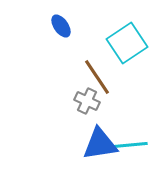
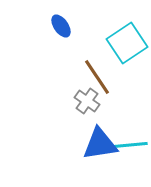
gray cross: rotated 10 degrees clockwise
